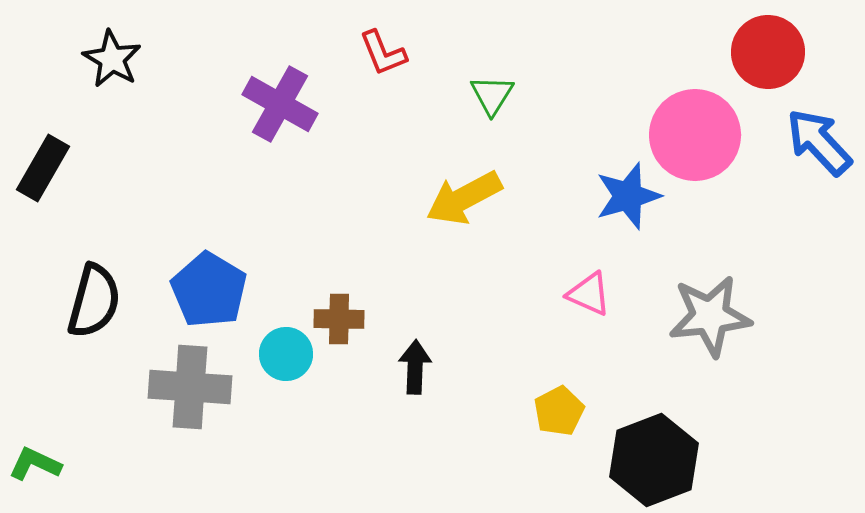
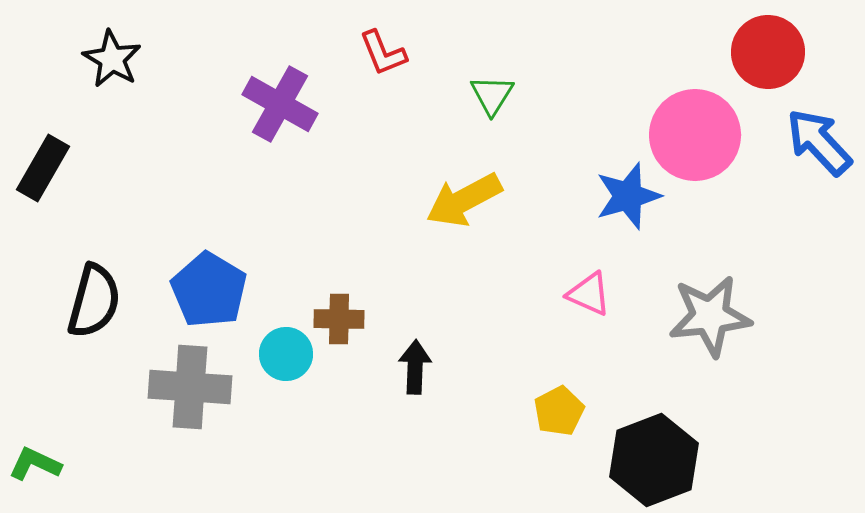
yellow arrow: moved 2 px down
